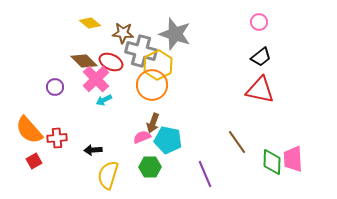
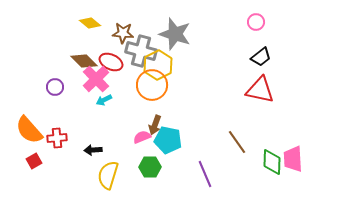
pink circle: moved 3 px left
brown arrow: moved 2 px right, 2 px down
